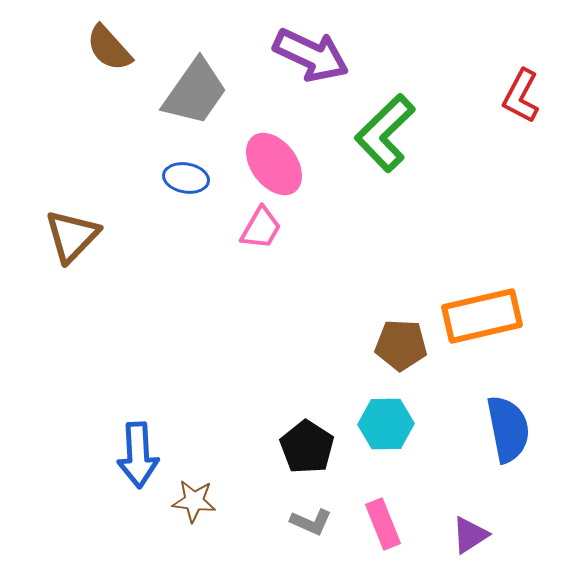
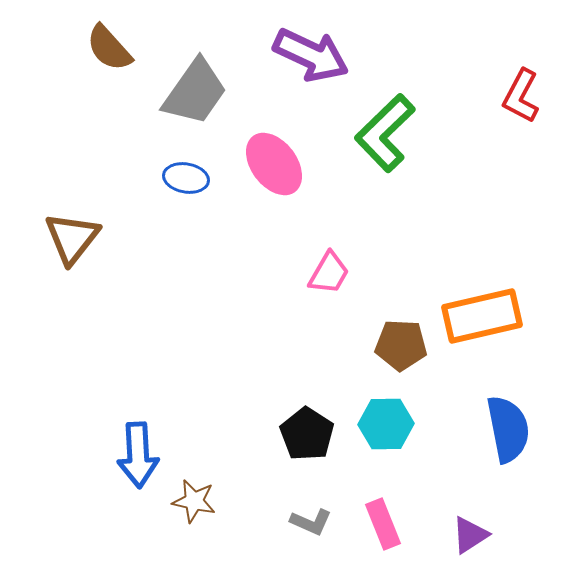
pink trapezoid: moved 68 px right, 45 px down
brown triangle: moved 2 px down; rotated 6 degrees counterclockwise
black pentagon: moved 13 px up
brown star: rotated 6 degrees clockwise
